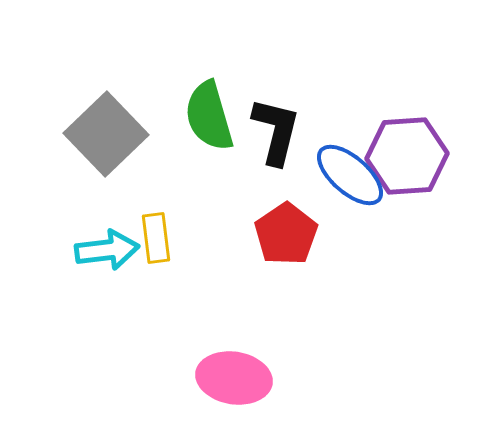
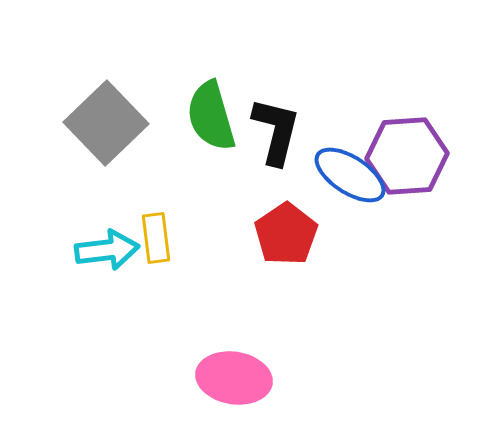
green semicircle: moved 2 px right
gray square: moved 11 px up
blue ellipse: rotated 8 degrees counterclockwise
